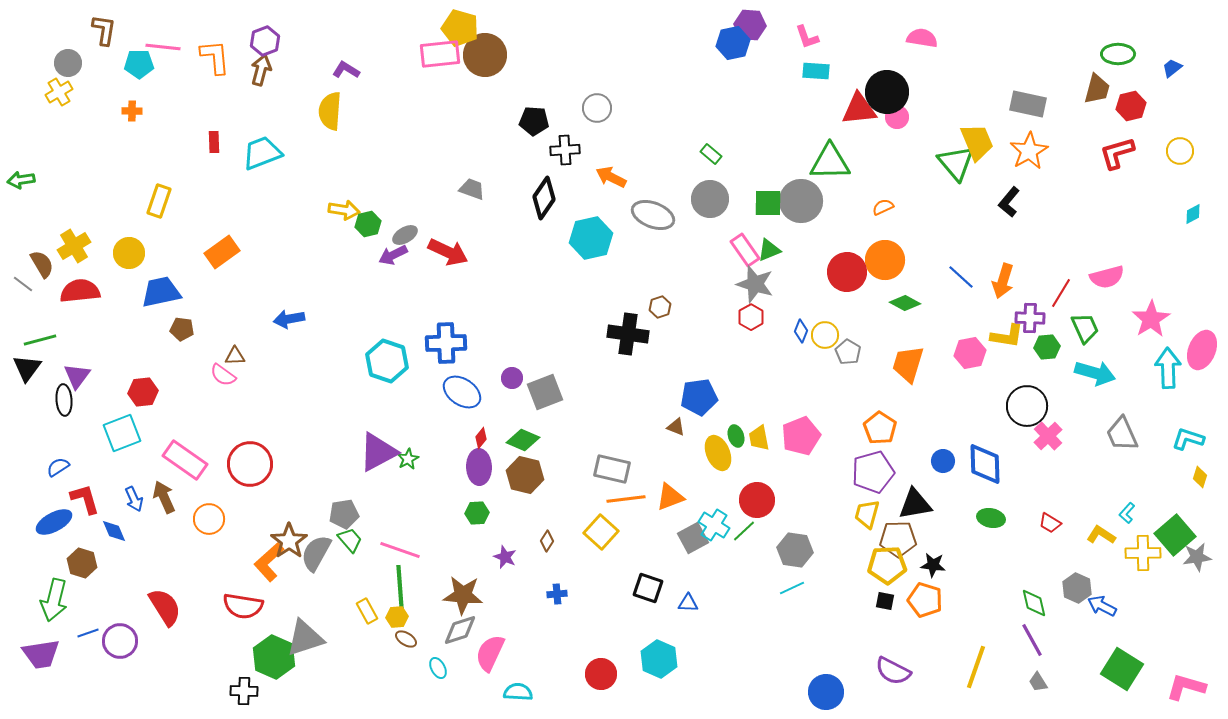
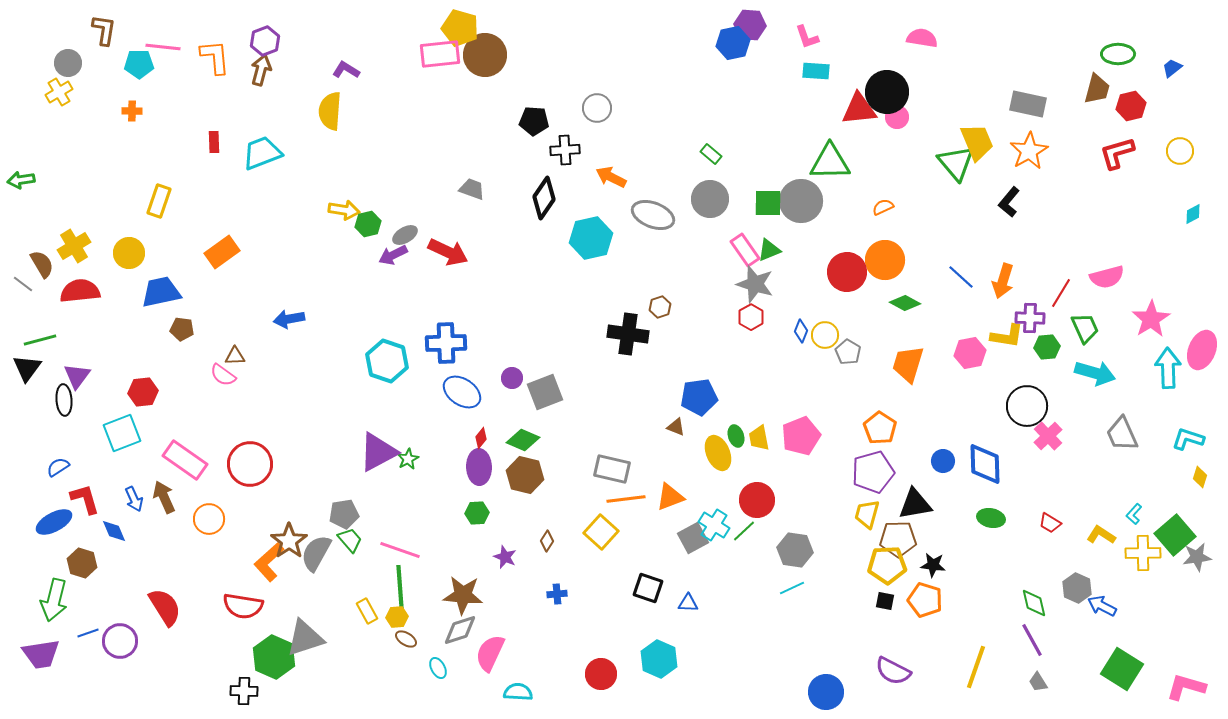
cyan L-shape at (1127, 513): moved 7 px right, 1 px down
